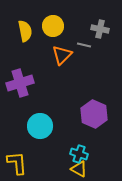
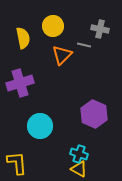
yellow semicircle: moved 2 px left, 7 px down
